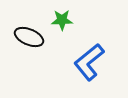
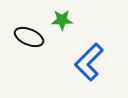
blue L-shape: rotated 6 degrees counterclockwise
